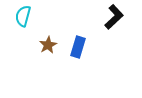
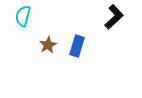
blue rectangle: moved 1 px left, 1 px up
